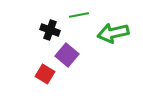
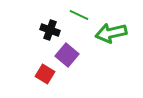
green line: rotated 36 degrees clockwise
green arrow: moved 2 px left
